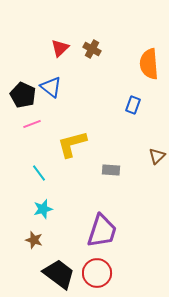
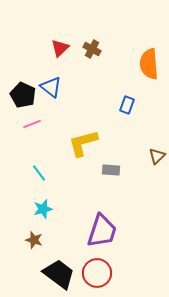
blue rectangle: moved 6 px left
yellow L-shape: moved 11 px right, 1 px up
